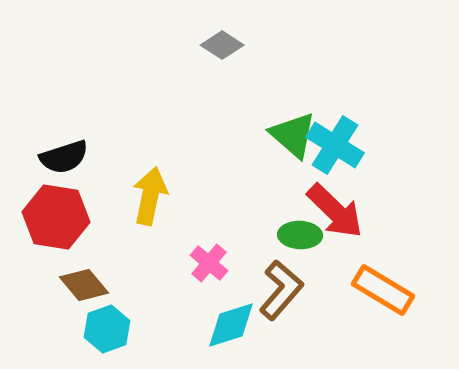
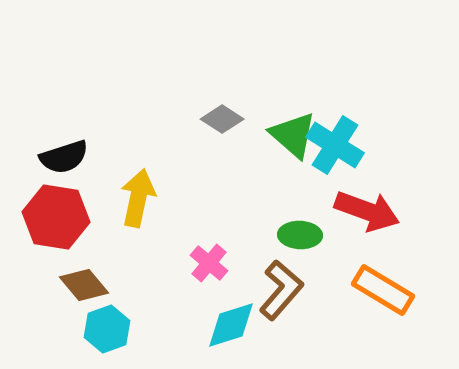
gray diamond: moved 74 px down
yellow arrow: moved 12 px left, 2 px down
red arrow: moved 32 px right; rotated 24 degrees counterclockwise
